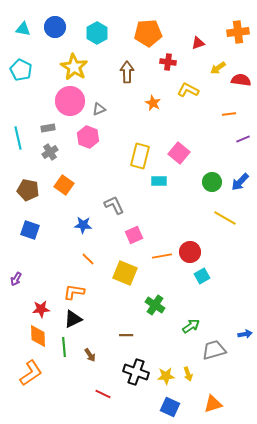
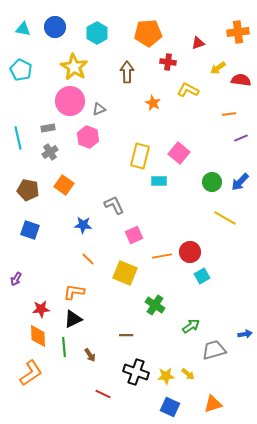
purple line at (243, 139): moved 2 px left, 1 px up
yellow arrow at (188, 374): rotated 32 degrees counterclockwise
